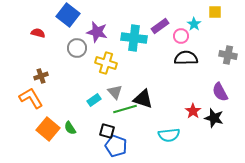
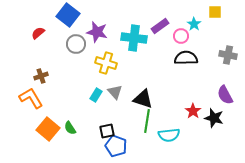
red semicircle: rotated 56 degrees counterclockwise
gray circle: moved 1 px left, 4 px up
purple semicircle: moved 5 px right, 3 px down
cyan rectangle: moved 2 px right, 5 px up; rotated 24 degrees counterclockwise
green line: moved 22 px right, 12 px down; rotated 65 degrees counterclockwise
black square: rotated 28 degrees counterclockwise
